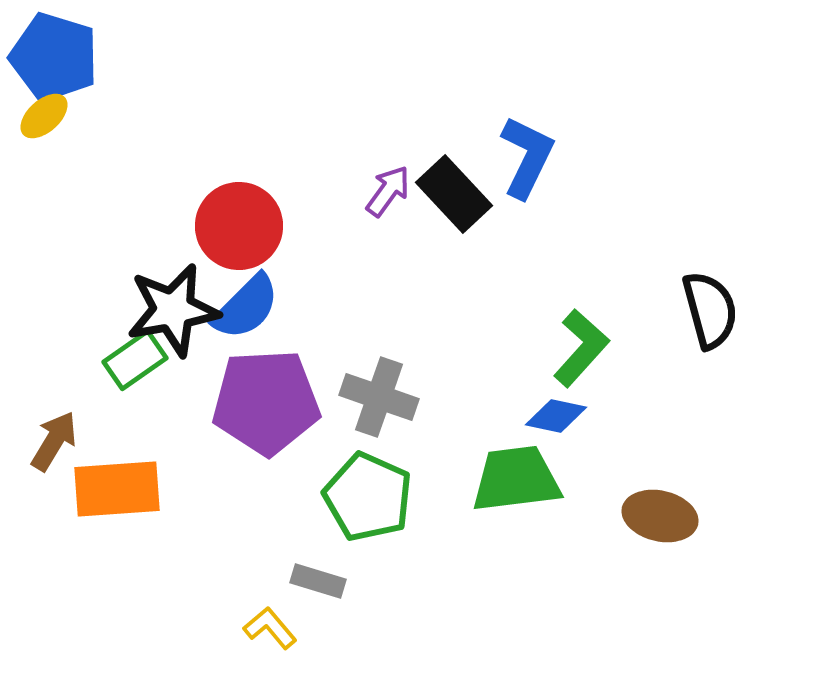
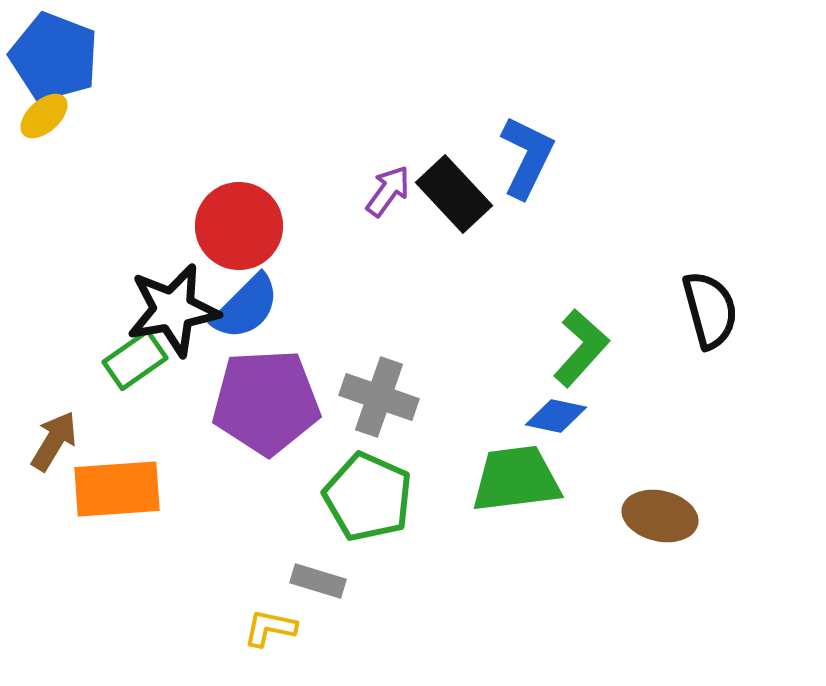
blue pentagon: rotated 4 degrees clockwise
yellow L-shape: rotated 38 degrees counterclockwise
